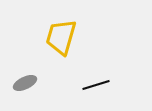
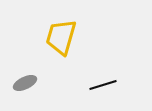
black line: moved 7 px right
